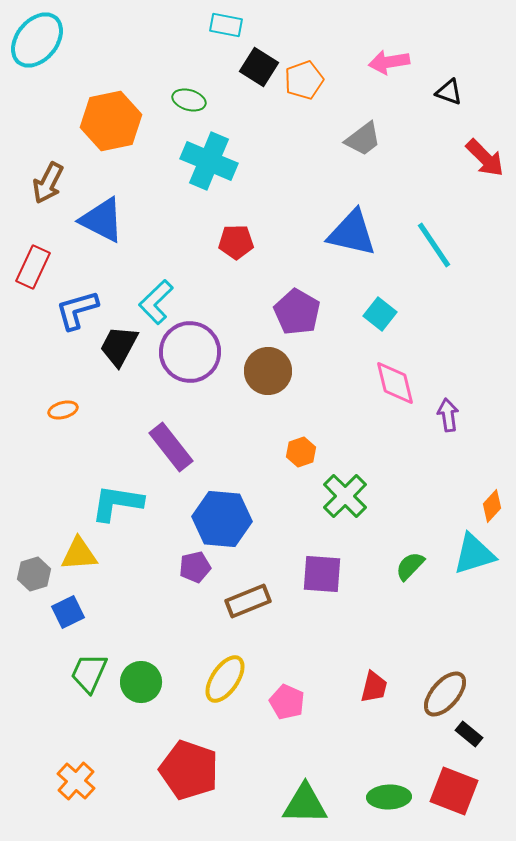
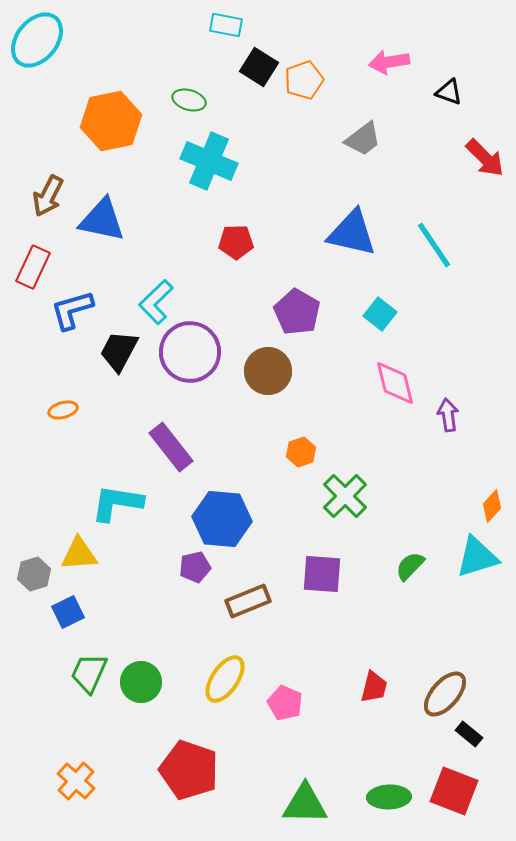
brown arrow at (48, 183): moved 13 px down
blue triangle at (102, 220): rotated 15 degrees counterclockwise
blue L-shape at (77, 310): moved 5 px left
black trapezoid at (119, 346): moved 5 px down
cyan triangle at (474, 554): moved 3 px right, 3 px down
pink pentagon at (287, 702): moved 2 px left, 1 px down
